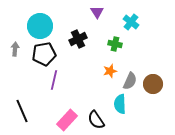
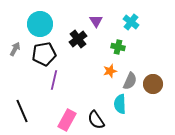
purple triangle: moved 1 px left, 9 px down
cyan circle: moved 2 px up
black cross: rotated 12 degrees counterclockwise
green cross: moved 3 px right, 3 px down
gray arrow: rotated 24 degrees clockwise
pink rectangle: rotated 15 degrees counterclockwise
